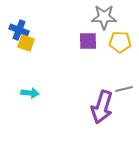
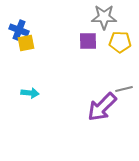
yellow square: rotated 30 degrees counterclockwise
purple arrow: rotated 28 degrees clockwise
